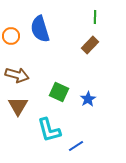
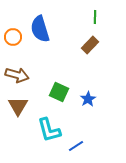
orange circle: moved 2 px right, 1 px down
